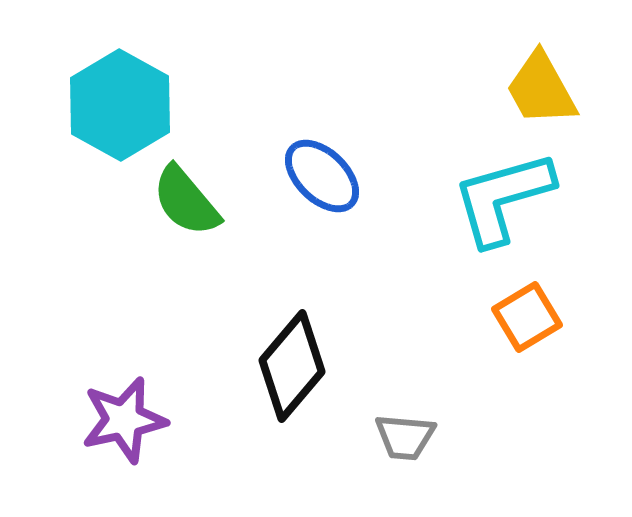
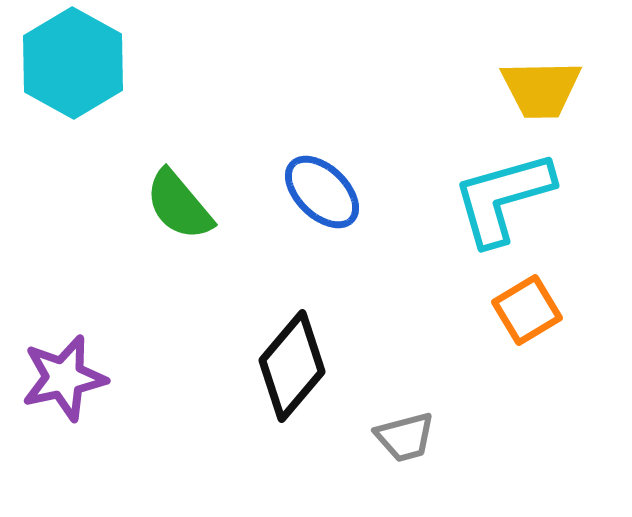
yellow trapezoid: rotated 62 degrees counterclockwise
cyan hexagon: moved 47 px left, 42 px up
blue ellipse: moved 16 px down
green semicircle: moved 7 px left, 4 px down
orange square: moved 7 px up
purple star: moved 60 px left, 42 px up
gray trapezoid: rotated 20 degrees counterclockwise
